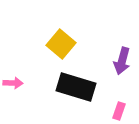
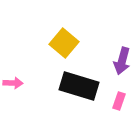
yellow square: moved 3 px right, 1 px up
black rectangle: moved 3 px right, 1 px up
pink rectangle: moved 10 px up
